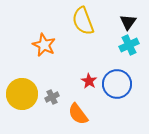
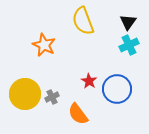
blue circle: moved 5 px down
yellow circle: moved 3 px right
